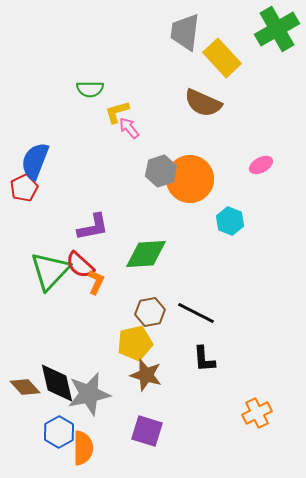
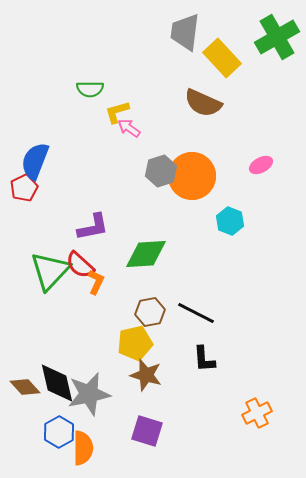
green cross: moved 8 px down
pink arrow: rotated 15 degrees counterclockwise
orange circle: moved 2 px right, 3 px up
